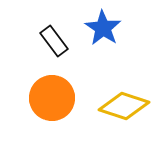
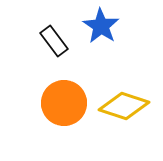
blue star: moved 2 px left, 2 px up
orange circle: moved 12 px right, 5 px down
